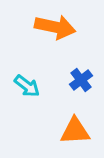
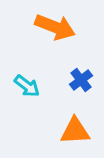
orange arrow: rotated 9 degrees clockwise
